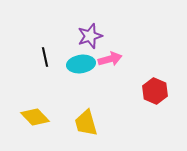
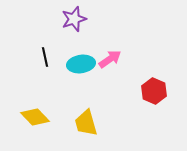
purple star: moved 16 px left, 17 px up
pink arrow: rotated 20 degrees counterclockwise
red hexagon: moved 1 px left
